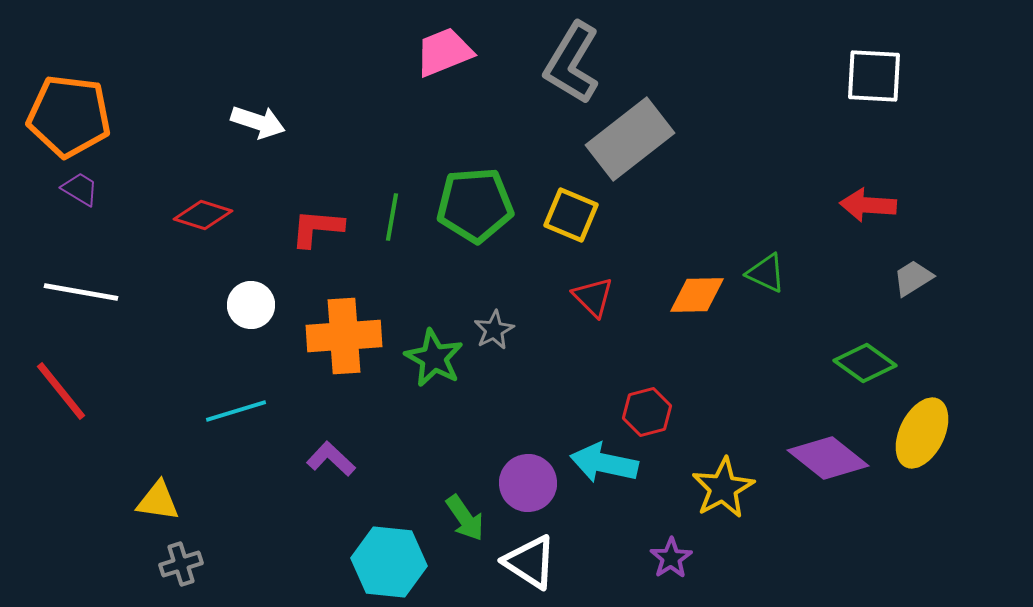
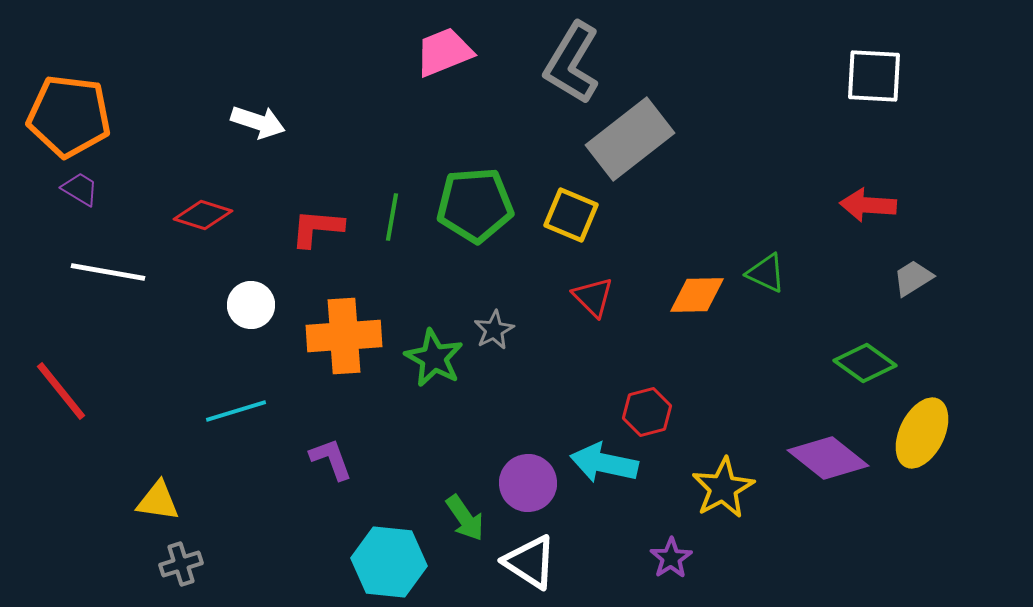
white line: moved 27 px right, 20 px up
purple L-shape: rotated 27 degrees clockwise
